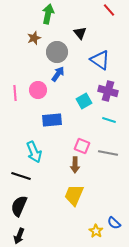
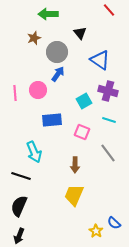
green arrow: rotated 102 degrees counterclockwise
pink square: moved 14 px up
gray line: rotated 42 degrees clockwise
